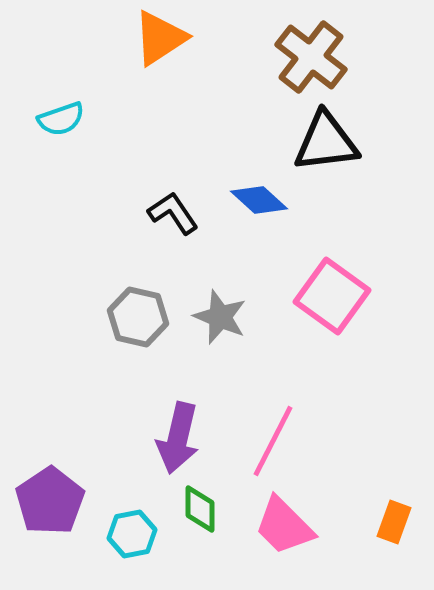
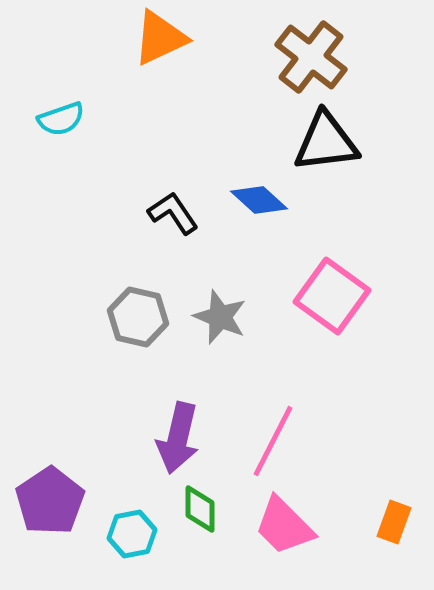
orange triangle: rotated 8 degrees clockwise
